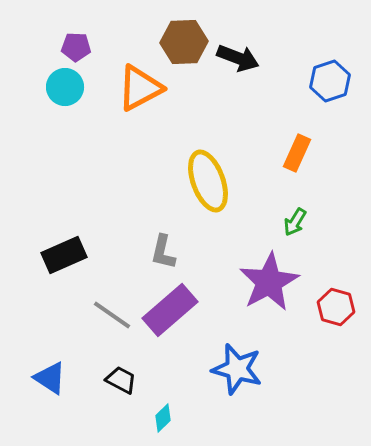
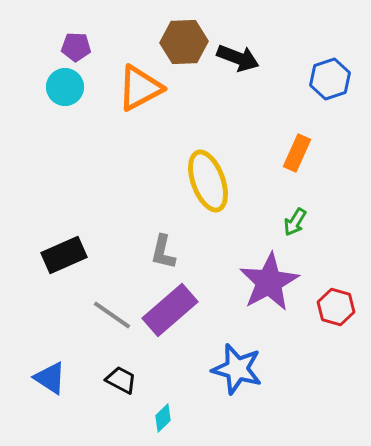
blue hexagon: moved 2 px up
